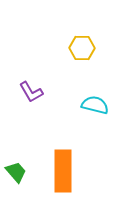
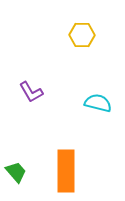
yellow hexagon: moved 13 px up
cyan semicircle: moved 3 px right, 2 px up
orange rectangle: moved 3 px right
